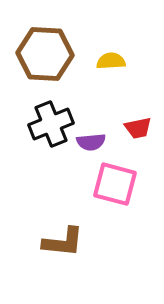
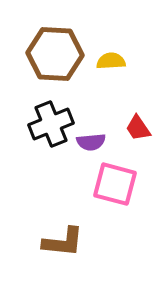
brown hexagon: moved 10 px right
red trapezoid: rotated 68 degrees clockwise
